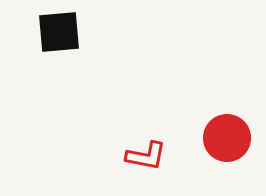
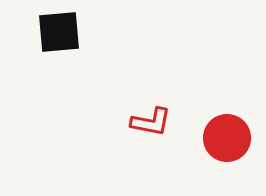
red L-shape: moved 5 px right, 34 px up
